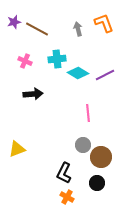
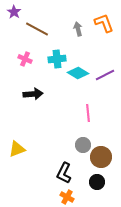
purple star: moved 10 px up; rotated 24 degrees counterclockwise
pink cross: moved 2 px up
black circle: moved 1 px up
